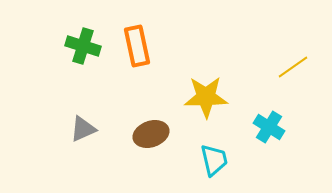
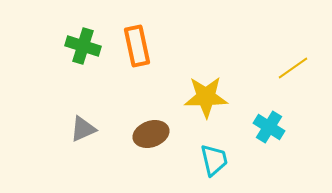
yellow line: moved 1 px down
